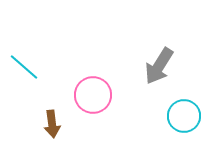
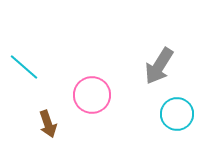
pink circle: moved 1 px left
cyan circle: moved 7 px left, 2 px up
brown arrow: moved 4 px left; rotated 12 degrees counterclockwise
